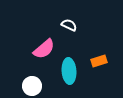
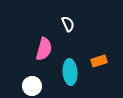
white semicircle: moved 1 px left, 1 px up; rotated 42 degrees clockwise
pink semicircle: rotated 35 degrees counterclockwise
cyan ellipse: moved 1 px right, 1 px down
